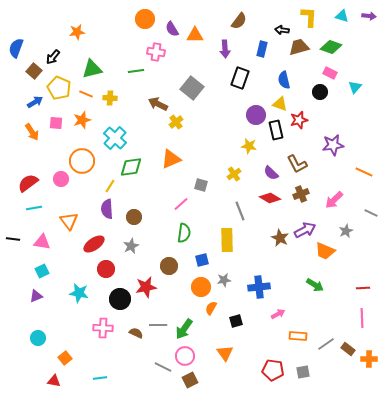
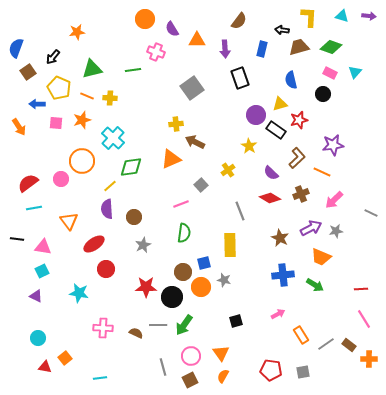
orange triangle at (195, 35): moved 2 px right, 5 px down
pink cross at (156, 52): rotated 12 degrees clockwise
brown square at (34, 71): moved 6 px left, 1 px down; rotated 14 degrees clockwise
green line at (136, 71): moved 3 px left, 1 px up
black rectangle at (240, 78): rotated 40 degrees counterclockwise
blue semicircle at (284, 80): moved 7 px right
cyan triangle at (355, 87): moved 15 px up
gray square at (192, 88): rotated 15 degrees clockwise
black circle at (320, 92): moved 3 px right, 2 px down
orange line at (86, 94): moved 1 px right, 2 px down
blue arrow at (35, 102): moved 2 px right, 2 px down; rotated 147 degrees counterclockwise
brown arrow at (158, 104): moved 37 px right, 38 px down
yellow triangle at (280, 104): rotated 35 degrees counterclockwise
yellow cross at (176, 122): moved 2 px down; rotated 32 degrees clockwise
black rectangle at (276, 130): rotated 42 degrees counterclockwise
orange arrow at (32, 132): moved 13 px left, 5 px up
cyan cross at (115, 138): moved 2 px left
yellow star at (249, 146): rotated 21 degrees clockwise
brown L-shape at (297, 164): moved 6 px up; rotated 105 degrees counterclockwise
orange line at (364, 172): moved 42 px left
yellow cross at (234, 174): moved 6 px left, 4 px up
gray square at (201, 185): rotated 32 degrees clockwise
yellow line at (110, 186): rotated 16 degrees clockwise
pink line at (181, 204): rotated 21 degrees clockwise
purple arrow at (305, 230): moved 6 px right, 2 px up
gray star at (346, 231): moved 10 px left; rotated 16 degrees clockwise
black line at (13, 239): moved 4 px right
yellow rectangle at (227, 240): moved 3 px right, 5 px down
pink triangle at (42, 242): moved 1 px right, 5 px down
gray star at (131, 246): moved 12 px right, 1 px up
orange trapezoid at (325, 251): moved 4 px left, 6 px down
blue square at (202, 260): moved 2 px right, 3 px down
brown circle at (169, 266): moved 14 px right, 6 px down
gray star at (224, 280): rotated 24 degrees clockwise
red star at (146, 287): rotated 10 degrees clockwise
blue cross at (259, 287): moved 24 px right, 12 px up
red line at (363, 288): moved 2 px left, 1 px down
purple triangle at (36, 296): rotated 48 degrees clockwise
black circle at (120, 299): moved 52 px right, 2 px up
orange semicircle at (211, 308): moved 12 px right, 68 px down
pink line at (362, 318): moved 2 px right, 1 px down; rotated 30 degrees counterclockwise
green arrow at (184, 329): moved 4 px up
orange rectangle at (298, 336): moved 3 px right, 1 px up; rotated 54 degrees clockwise
brown rectangle at (348, 349): moved 1 px right, 4 px up
orange triangle at (225, 353): moved 4 px left
pink circle at (185, 356): moved 6 px right
gray line at (163, 367): rotated 48 degrees clockwise
red pentagon at (273, 370): moved 2 px left
red triangle at (54, 381): moved 9 px left, 14 px up
